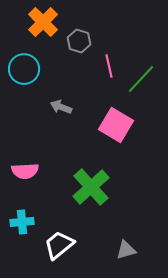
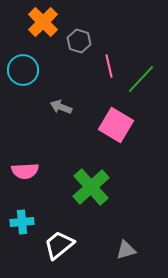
cyan circle: moved 1 px left, 1 px down
